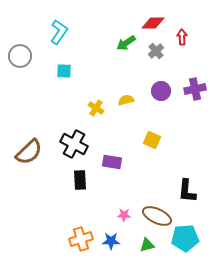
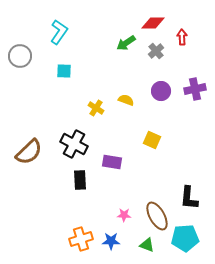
yellow semicircle: rotated 35 degrees clockwise
black L-shape: moved 2 px right, 7 px down
brown ellipse: rotated 36 degrees clockwise
green triangle: rotated 35 degrees clockwise
